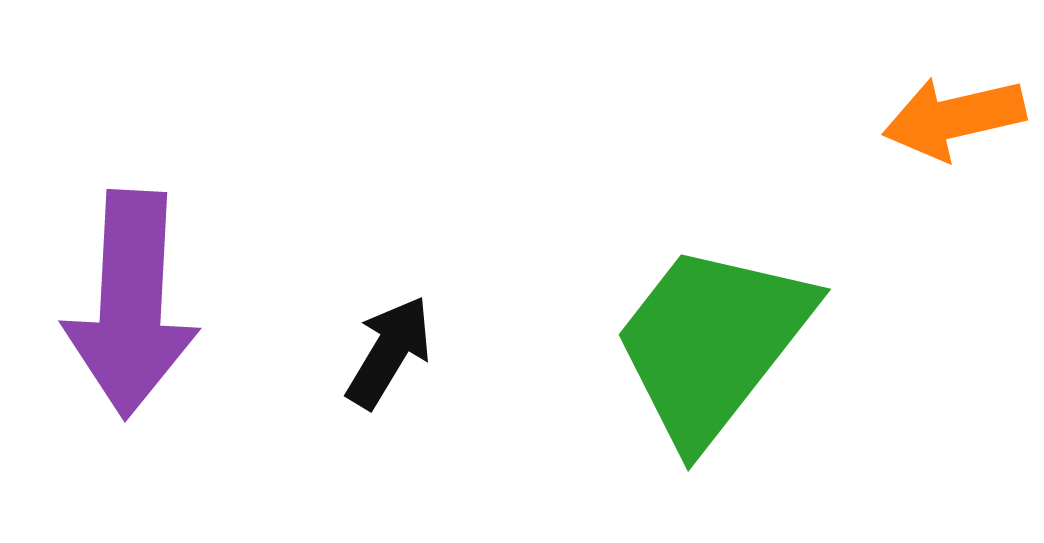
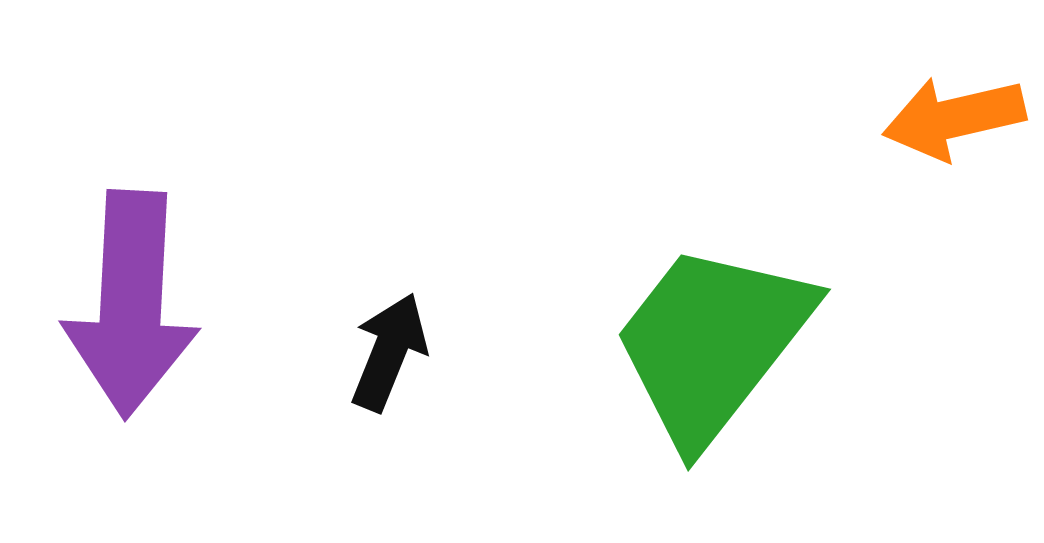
black arrow: rotated 9 degrees counterclockwise
